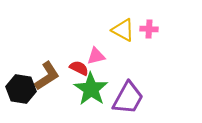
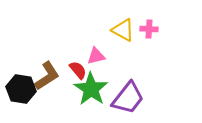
red semicircle: moved 1 px left, 2 px down; rotated 24 degrees clockwise
purple trapezoid: rotated 9 degrees clockwise
